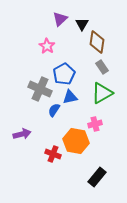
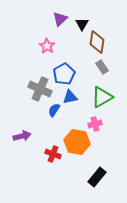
green triangle: moved 4 px down
purple arrow: moved 2 px down
orange hexagon: moved 1 px right, 1 px down
